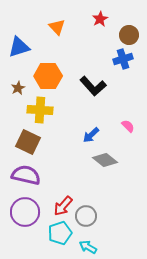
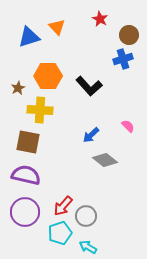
red star: rotated 14 degrees counterclockwise
blue triangle: moved 10 px right, 10 px up
black L-shape: moved 4 px left
brown square: rotated 15 degrees counterclockwise
